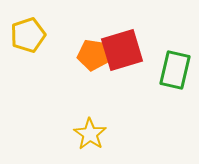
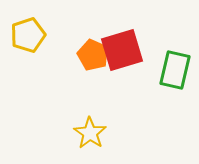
orange pentagon: rotated 16 degrees clockwise
yellow star: moved 1 px up
